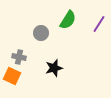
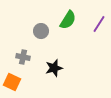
gray circle: moved 2 px up
gray cross: moved 4 px right
orange square: moved 6 px down
